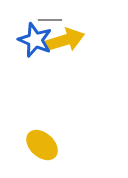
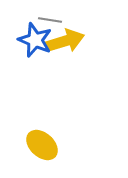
gray line: rotated 10 degrees clockwise
yellow arrow: moved 1 px down
